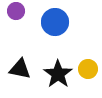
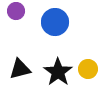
black triangle: rotated 25 degrees counterclockwise
black star: moved 2 px up
